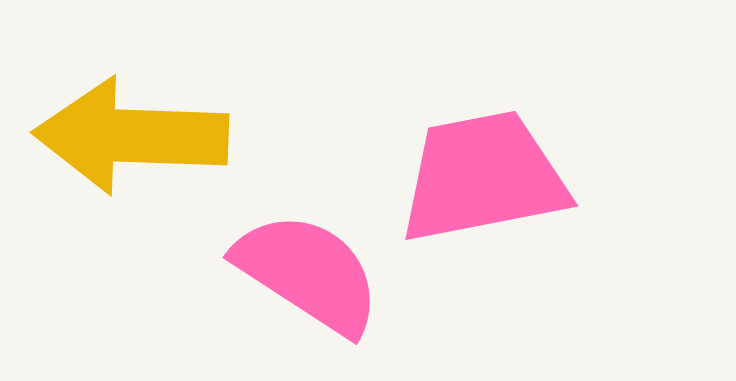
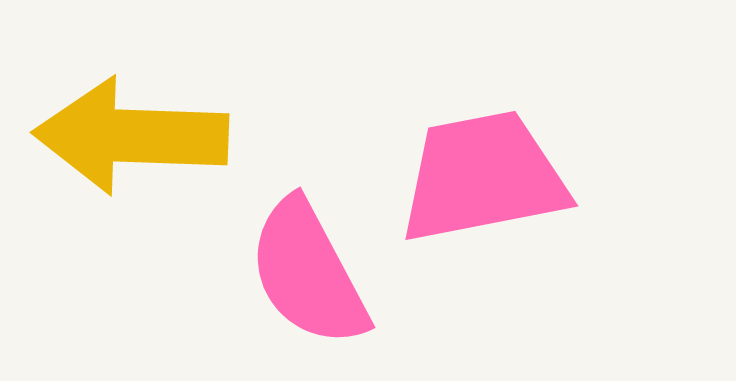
pink semicircle: rotated 151 degrees counterclockwise
